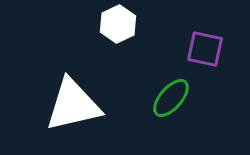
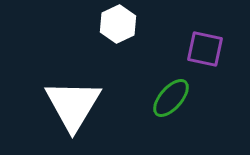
white triangle: rotated 46 degrees counterclockwise
